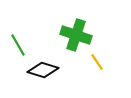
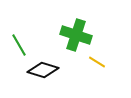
green line: moved 1 px right
yellow line: rotated 24 degrees counterclockwise
